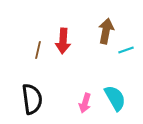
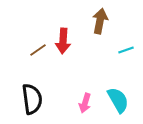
brown arrow: moved 6 px left, 10 px up
brown line: rotated 42 degrees clockwise
cyan semicircle: moved 3 px right, 2 px down
